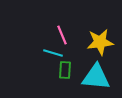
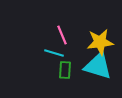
cyan line: moved 1 px right
cyan triangle: moved 2 px right, 11 px up; rotated 12 degrees clockwise
